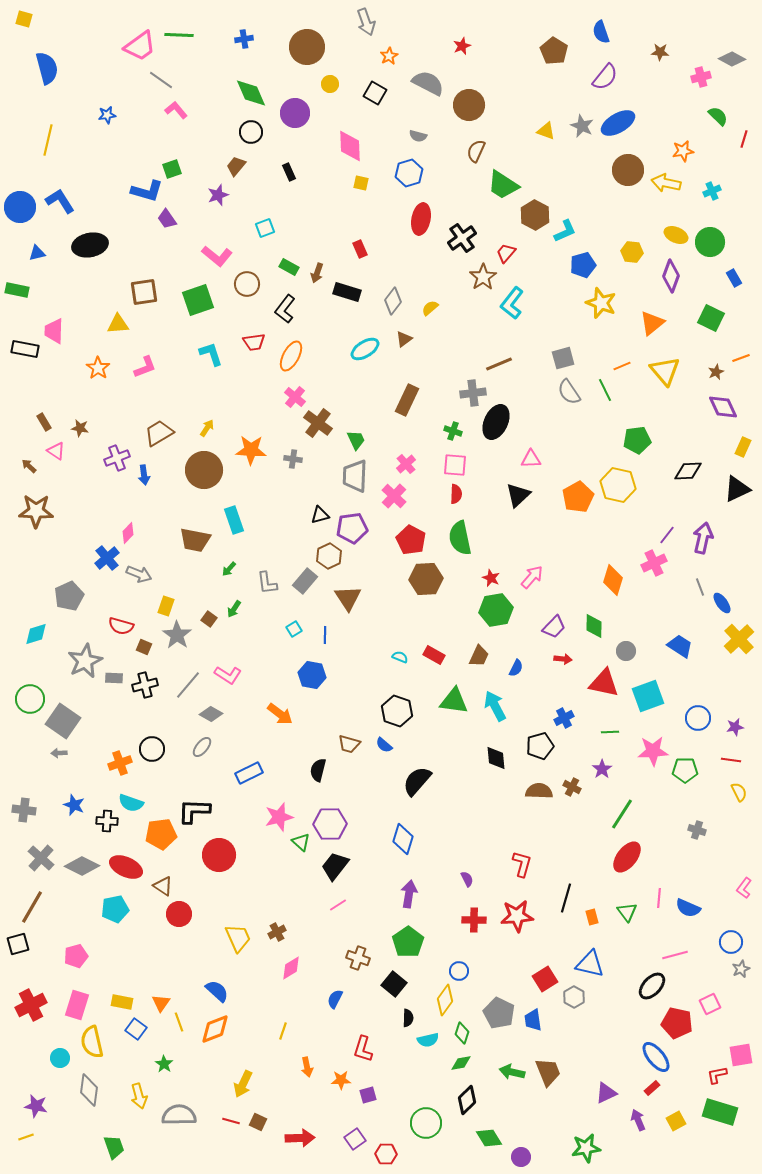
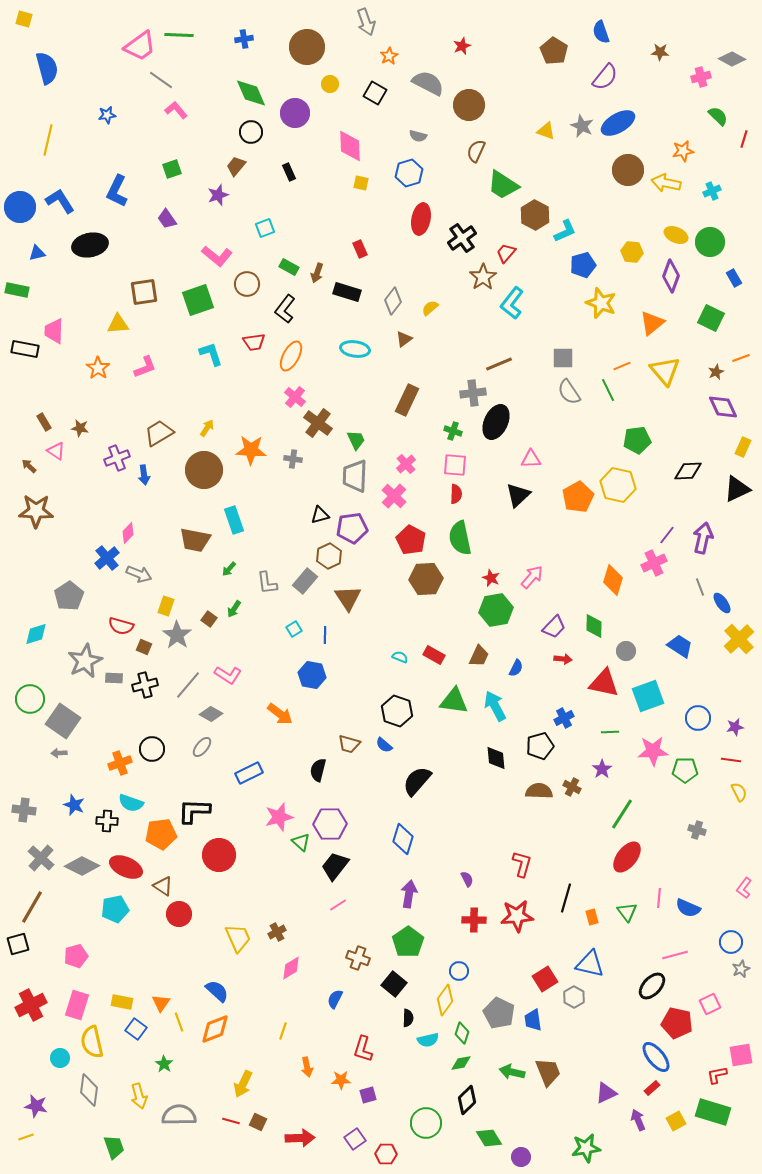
blue L-shape at (147, 191): moved 30 px left; rotated 100 degrees clockwise
cyan ellipse at (365, 349): moved 10 px left; rotated 40 degrees clockwise
gray square at (563, 358): rotated 15 degrees clockwise
green line at (605, 390): moved 3 px right
gray pentagon at (69, 596): rotated 8 degrees counterclockwise
green rectangle at (720, 1112): moved 7 px left
